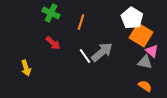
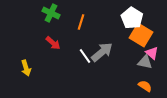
pink triangle: moved 2 px down
